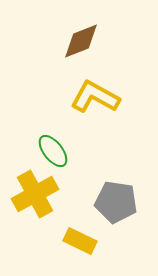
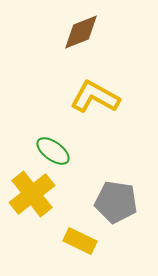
brown diamond: moved 9 px up
green ellipse: rotated 16 degrees counterclockwise
yellow cross: moved 3 px left; rotated 9 degrees counterclockwise
